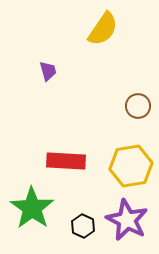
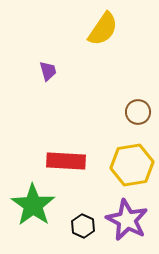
brown circle: moved 6 px down
yellow hexagon: moved 1 px right, 1 px up
green star: moved 1 px right, 3 px up
